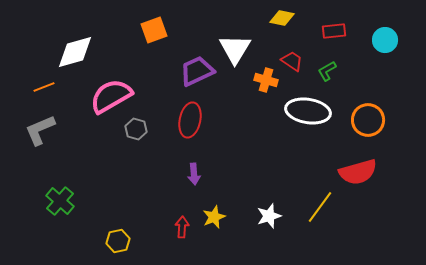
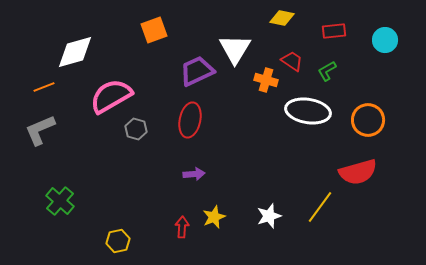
purple arrow: rotated 90 degrees counterclockwise
